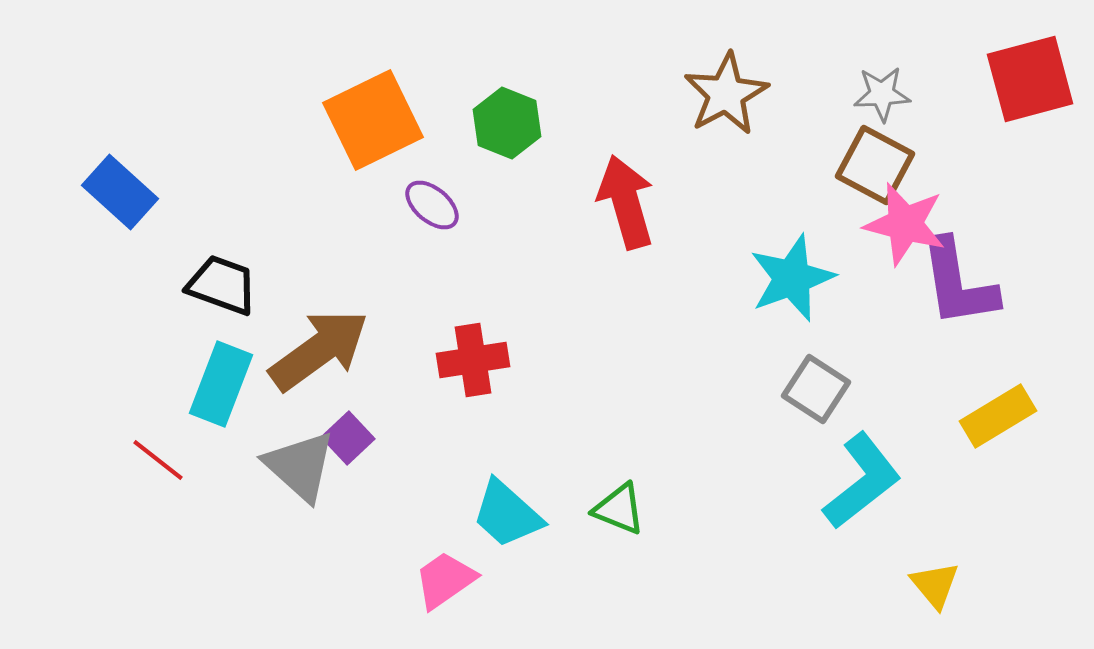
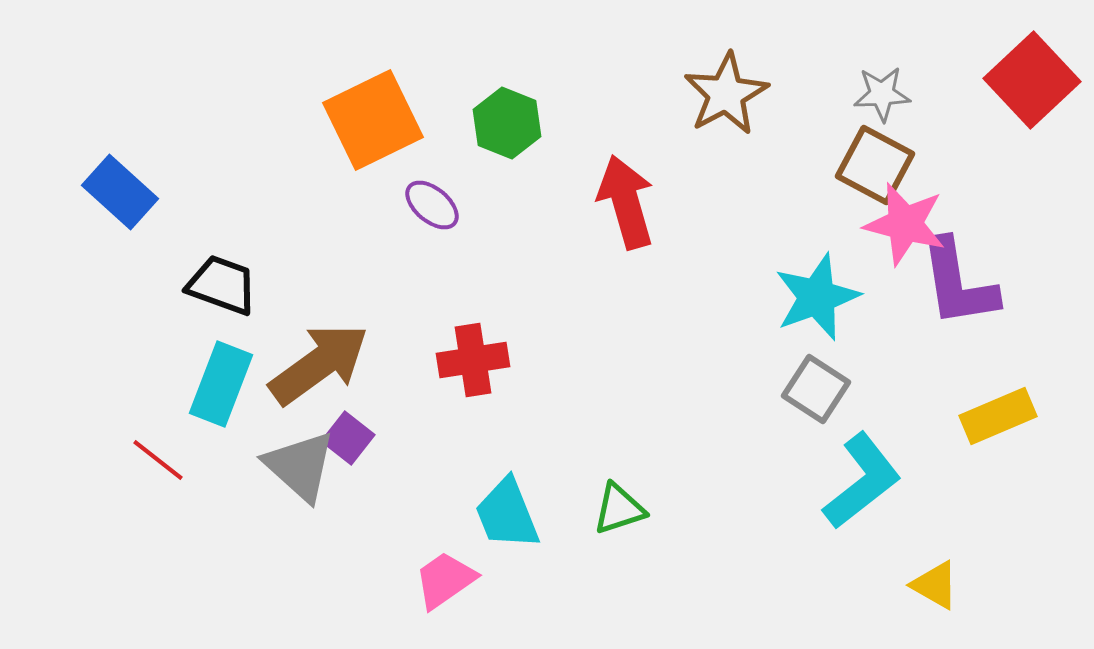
red square: moved 2 px right, 1 px down; rotated 28 degrees counterclockwise
cyan star: moved 25 px right, 19 px down
brown arrow: moved 14 px down
yellow rectangle: rotated 8 degrees clockwise
purple square: rotated 9 degrees counterclockwise
green triangle: rotated 40 degrees counterclockwise
cyan trapezoid: rotated 26 degrees clockwise
yellow triangle: rotated 20 degrees counterclockwise
